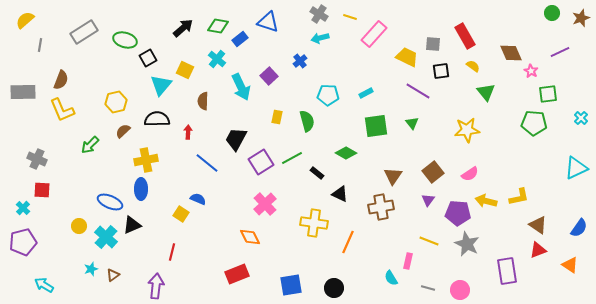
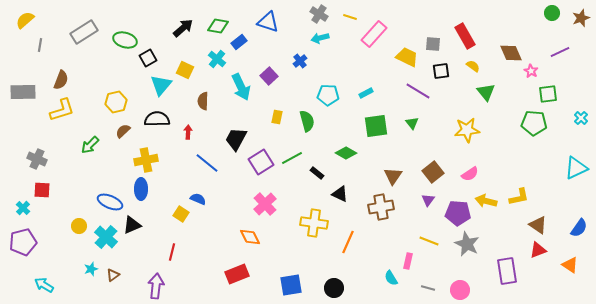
blue rectangle at (240, 39): moved 1 px left, 3 px down
yellow L-shape at (62, 110): rotated 84 degrees counterclockwise
